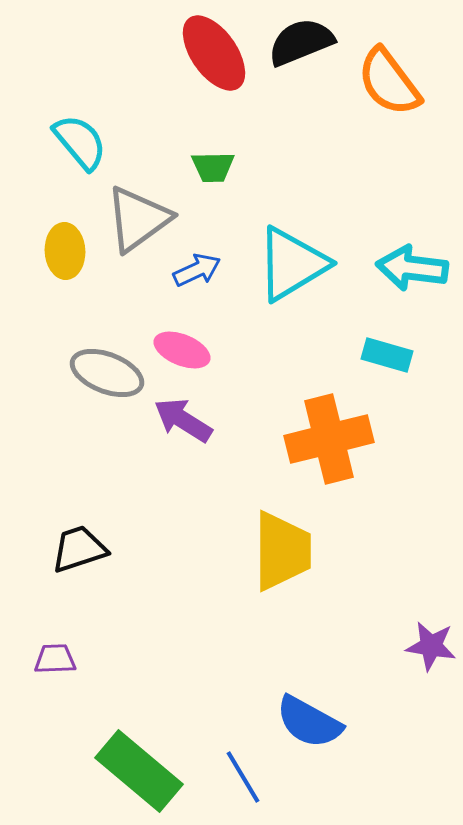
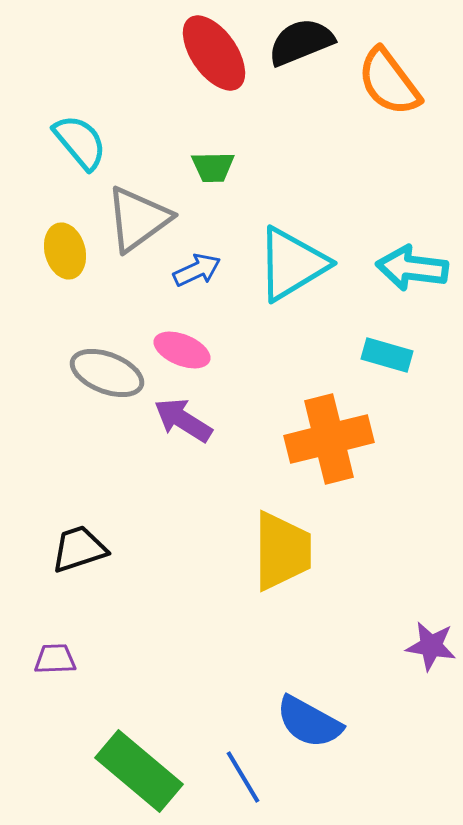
yellow ellipse: rotated 12 degrees counterclockwise
